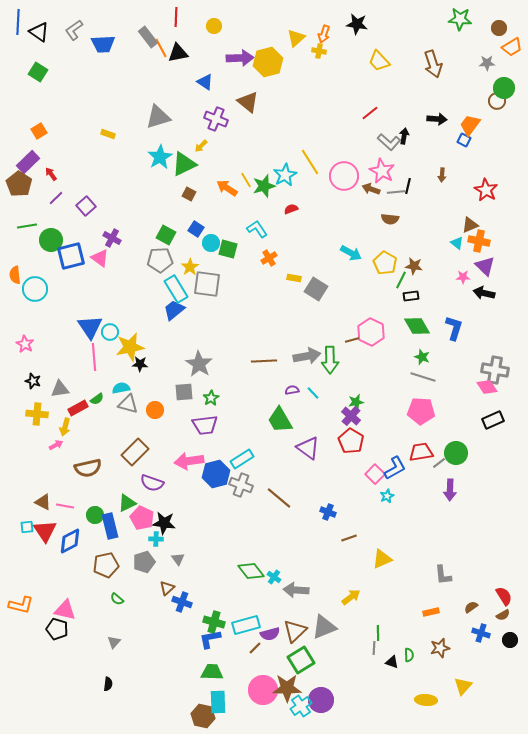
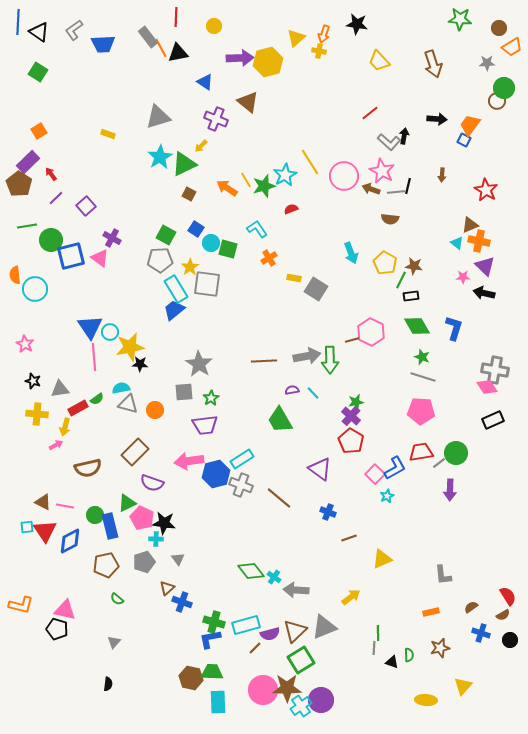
cyan arrow at (351, 253): rotated 40 degrees clockwise
purple triangle at (308, 448): moved 12 px right, 21 px down
red semicircle at (504, 596): moved 4 px right
brown hexagon at (203, 716): moved 12 px left, 38 px up
